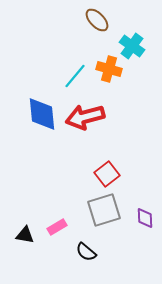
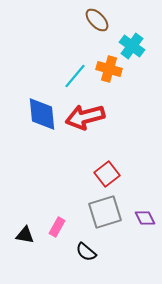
gray square: moved 1 px right, 2 px down
purple diamond: rotated 25 degrees counterclockwise
pink rectangle: rotated 30 degrees counterclockwise
